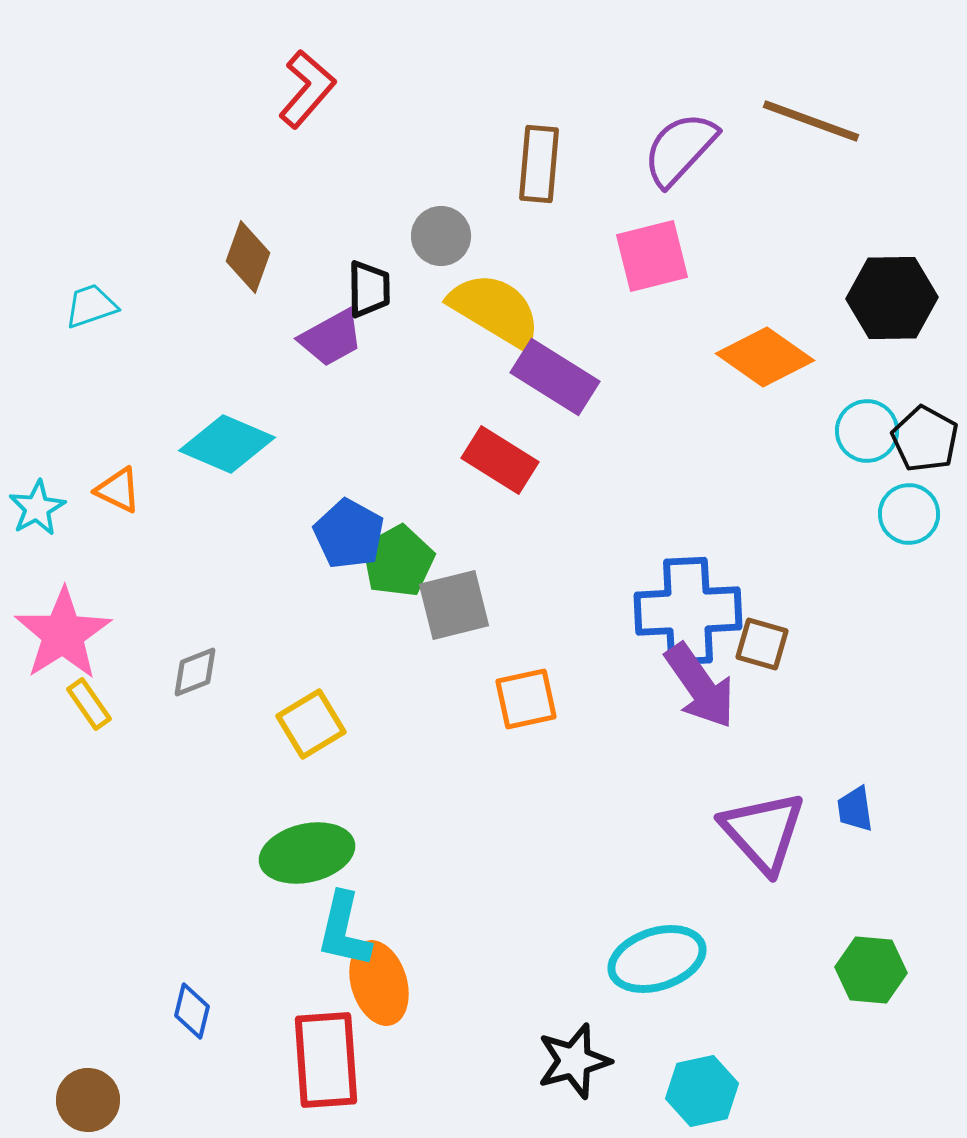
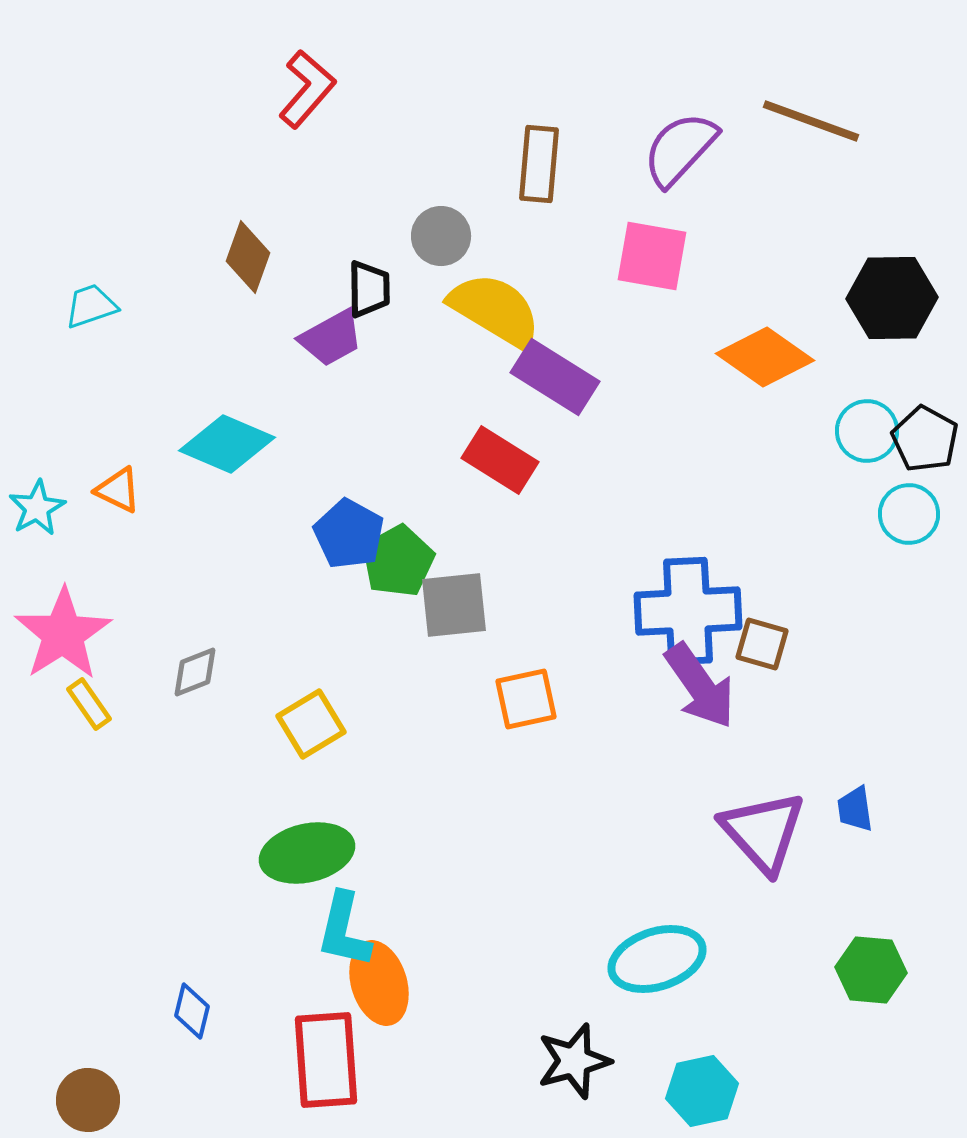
pink square at (652, 256): rotated 24 degrees clockwise
gray square at (454, 605): rotated 8 degrees clockwise
